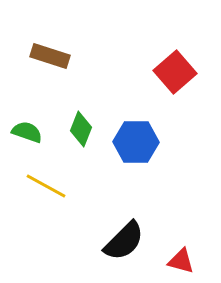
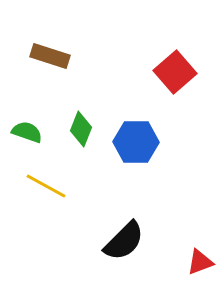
red triangle: moved 19 px right, 1 px down; rotated 36 degrees counterclockwise
